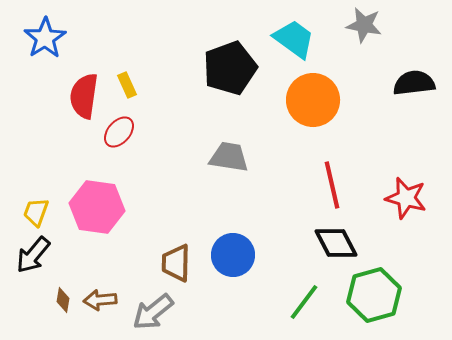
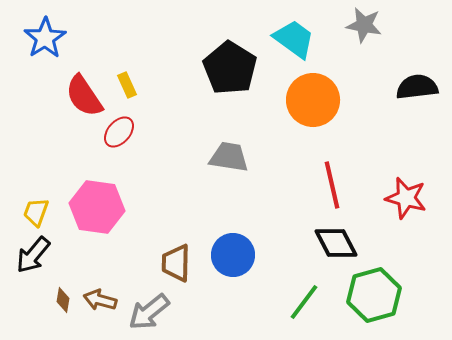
black pentagon: rotated 20 degrees counterclockwise
black semicircle: moved 3 px right, 4 px down
red semicircle: rotated 42 degrees counterclockwise
brown arrow: rotated 20 degrees clockwise
gray arrow: moved 4 px left
